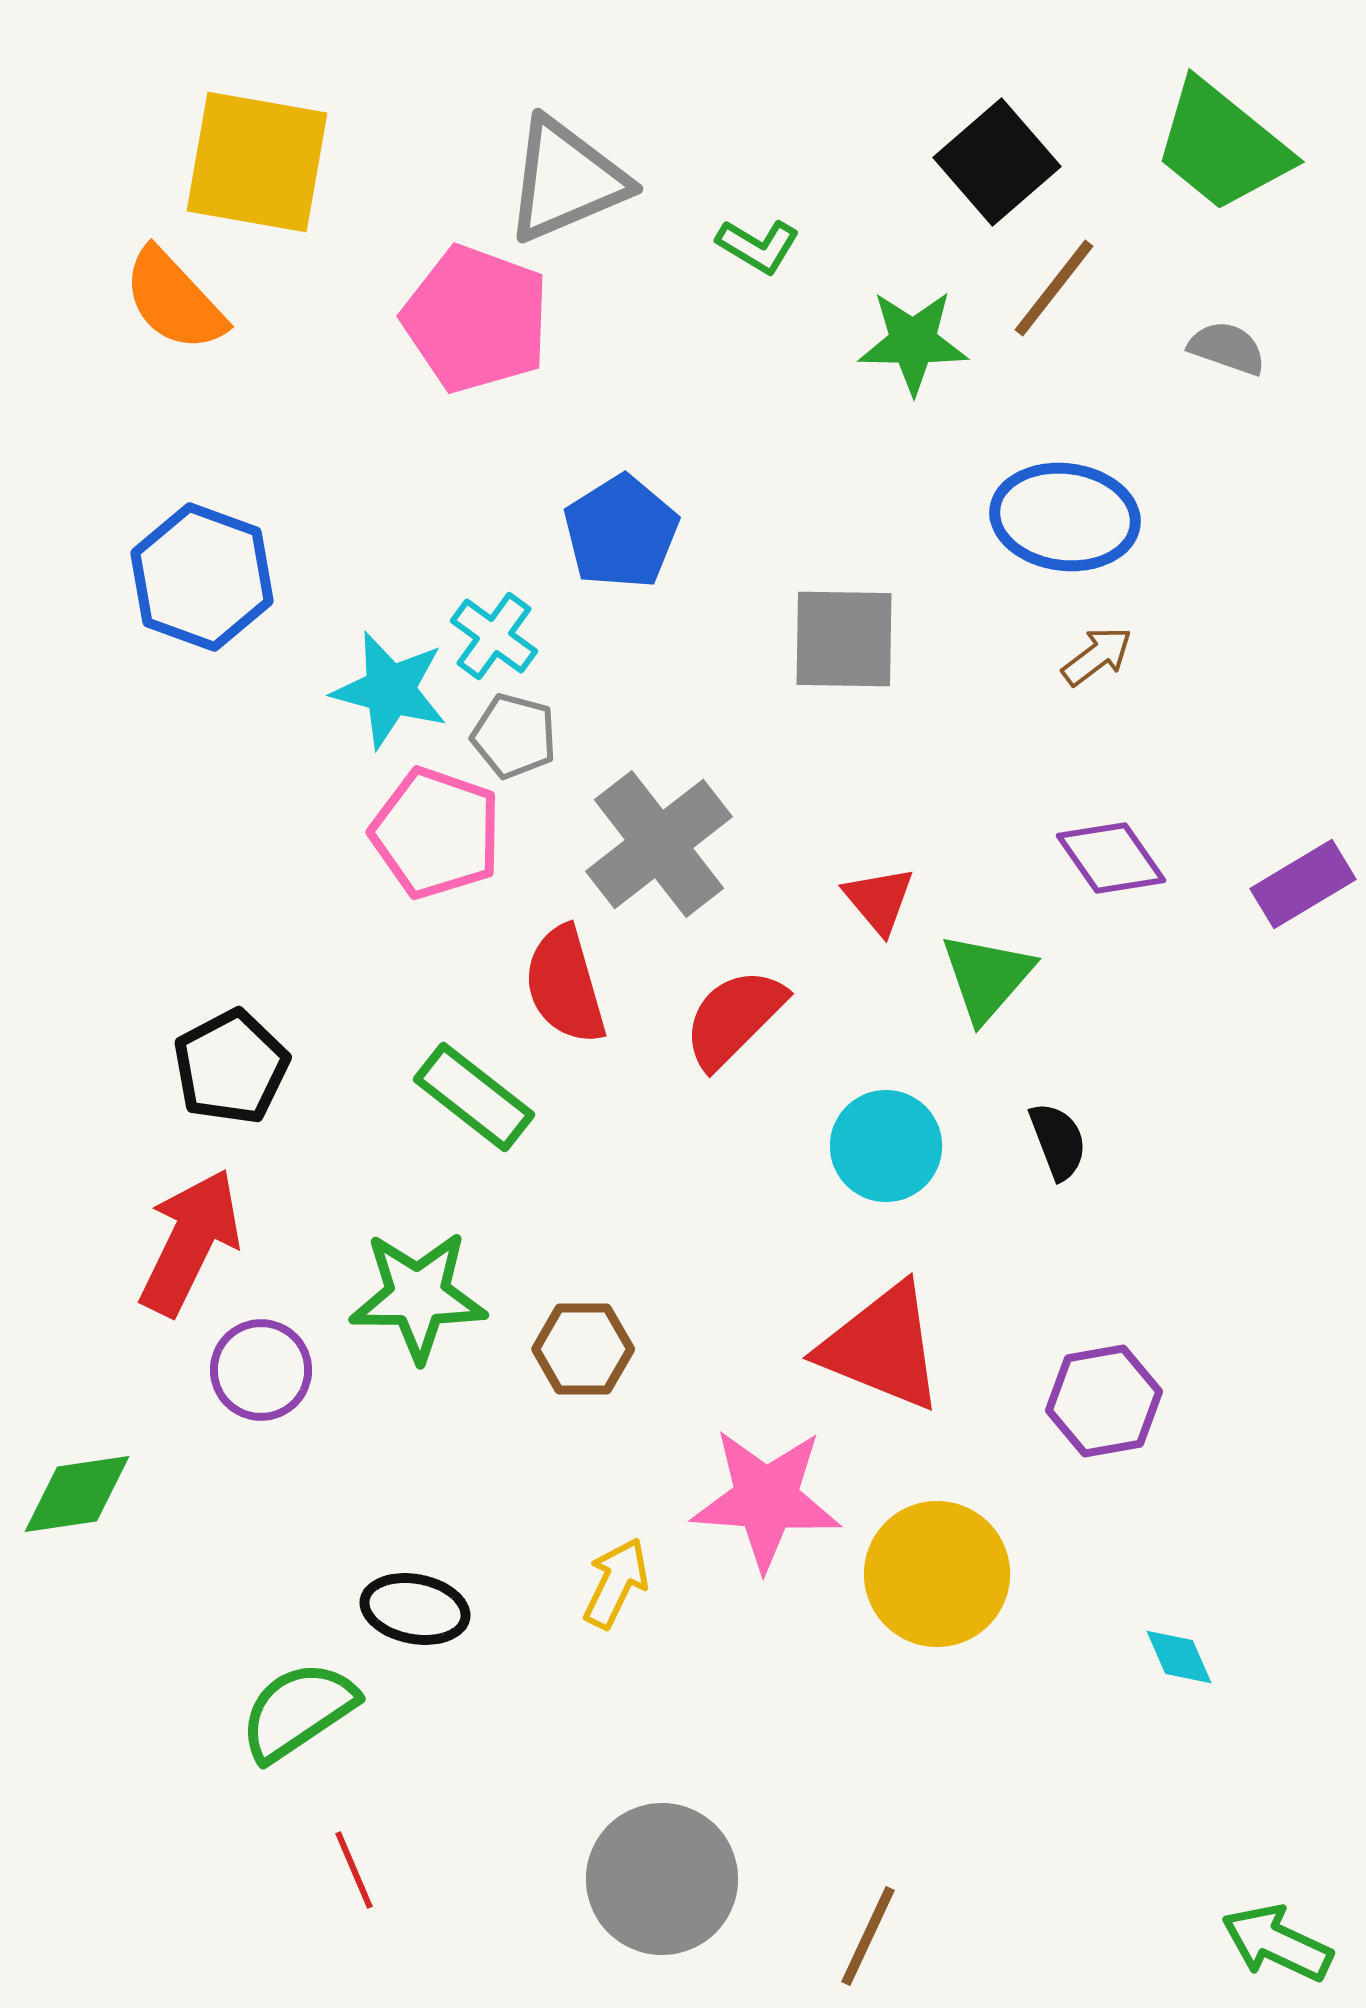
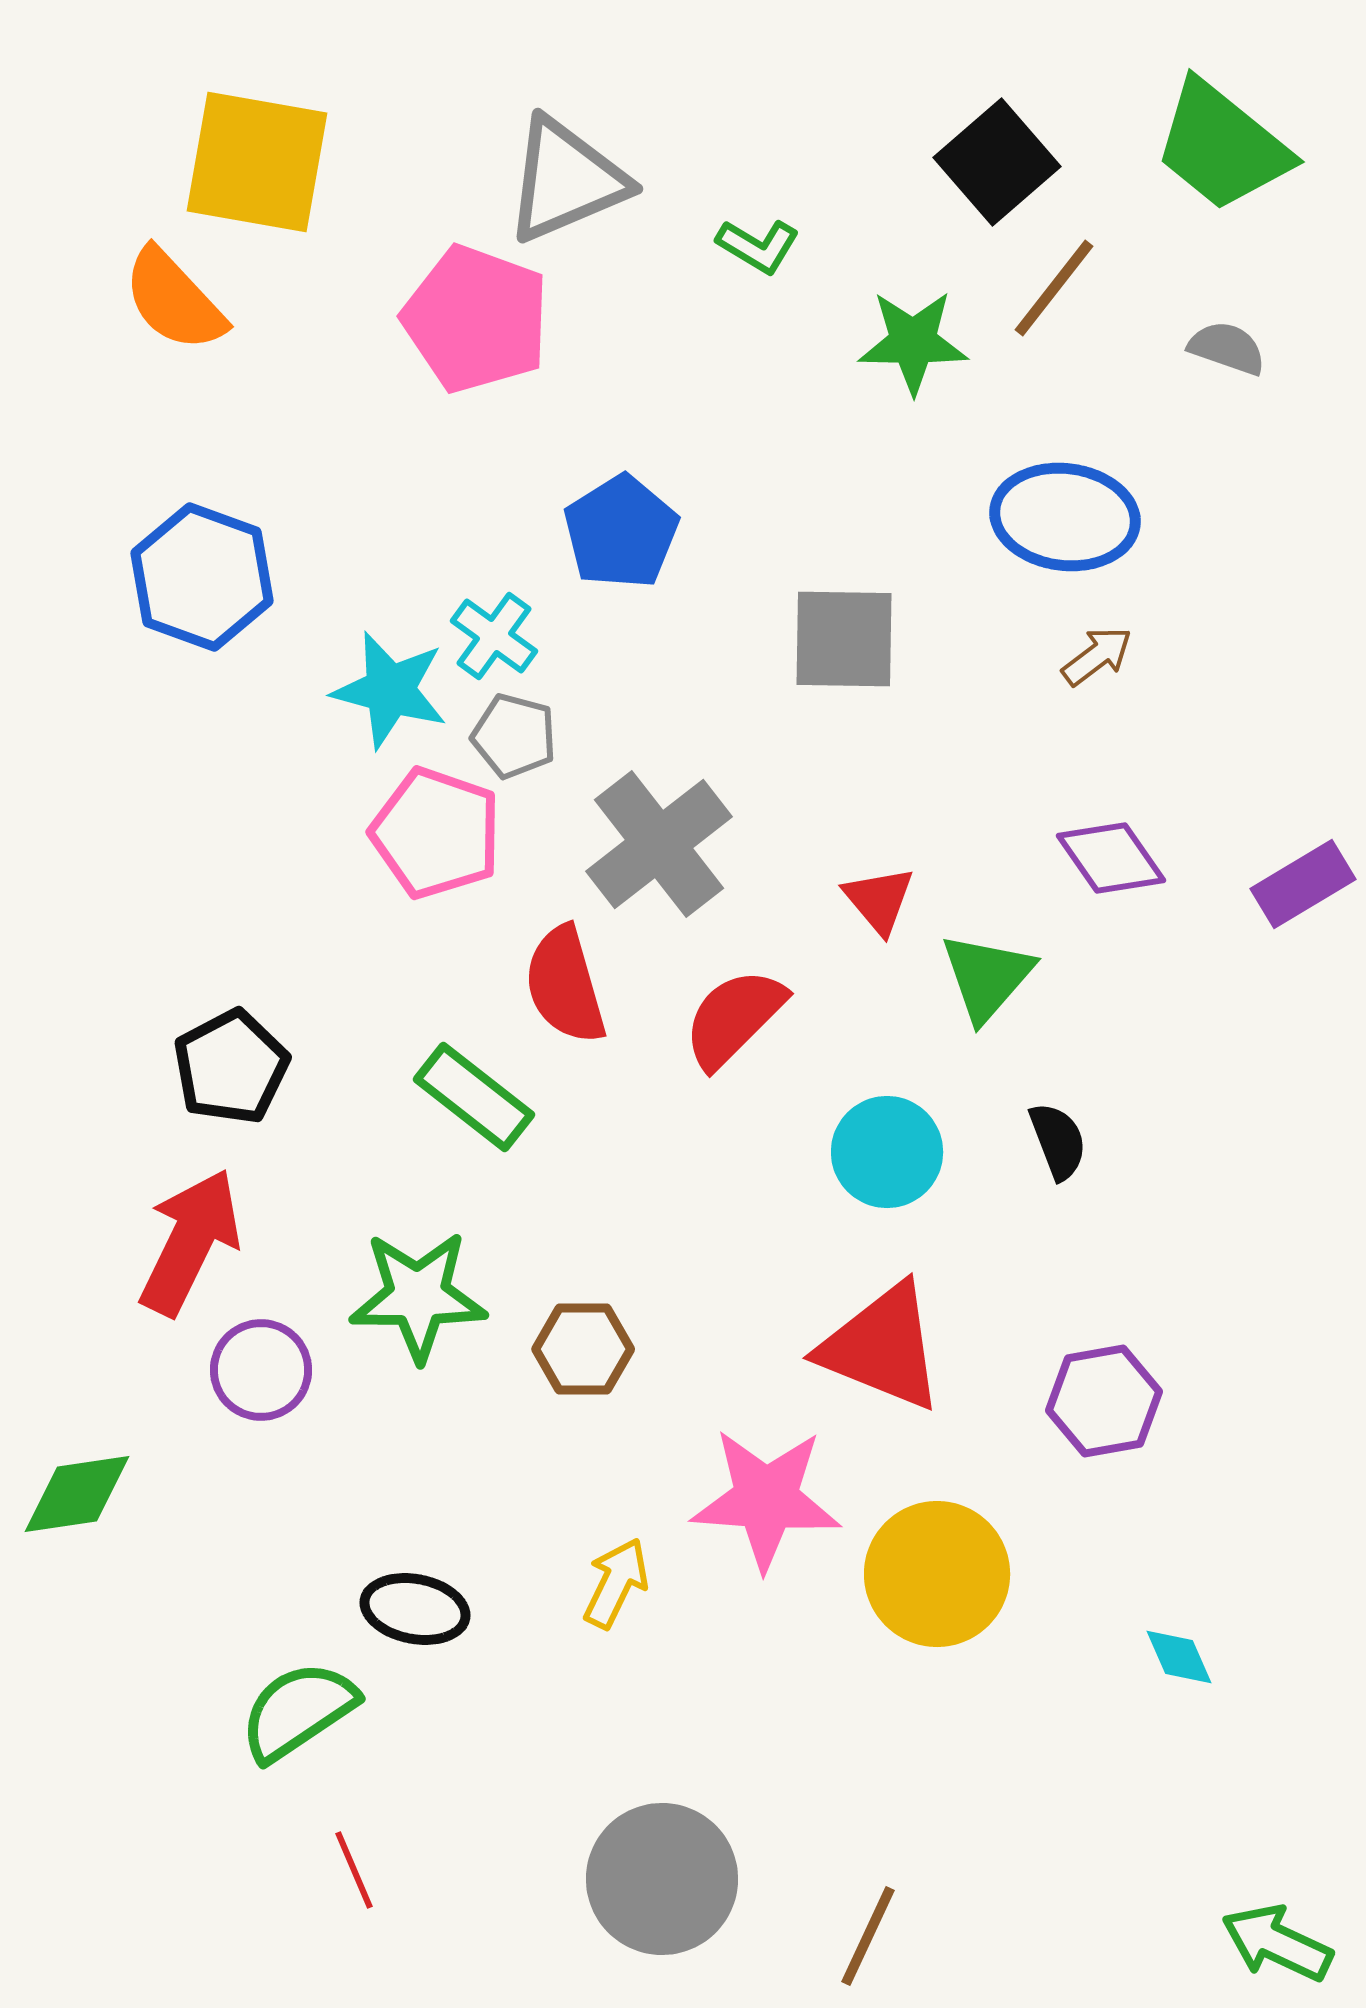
cyan circle at (886, 1146): moved 1 px right, 6 px down
